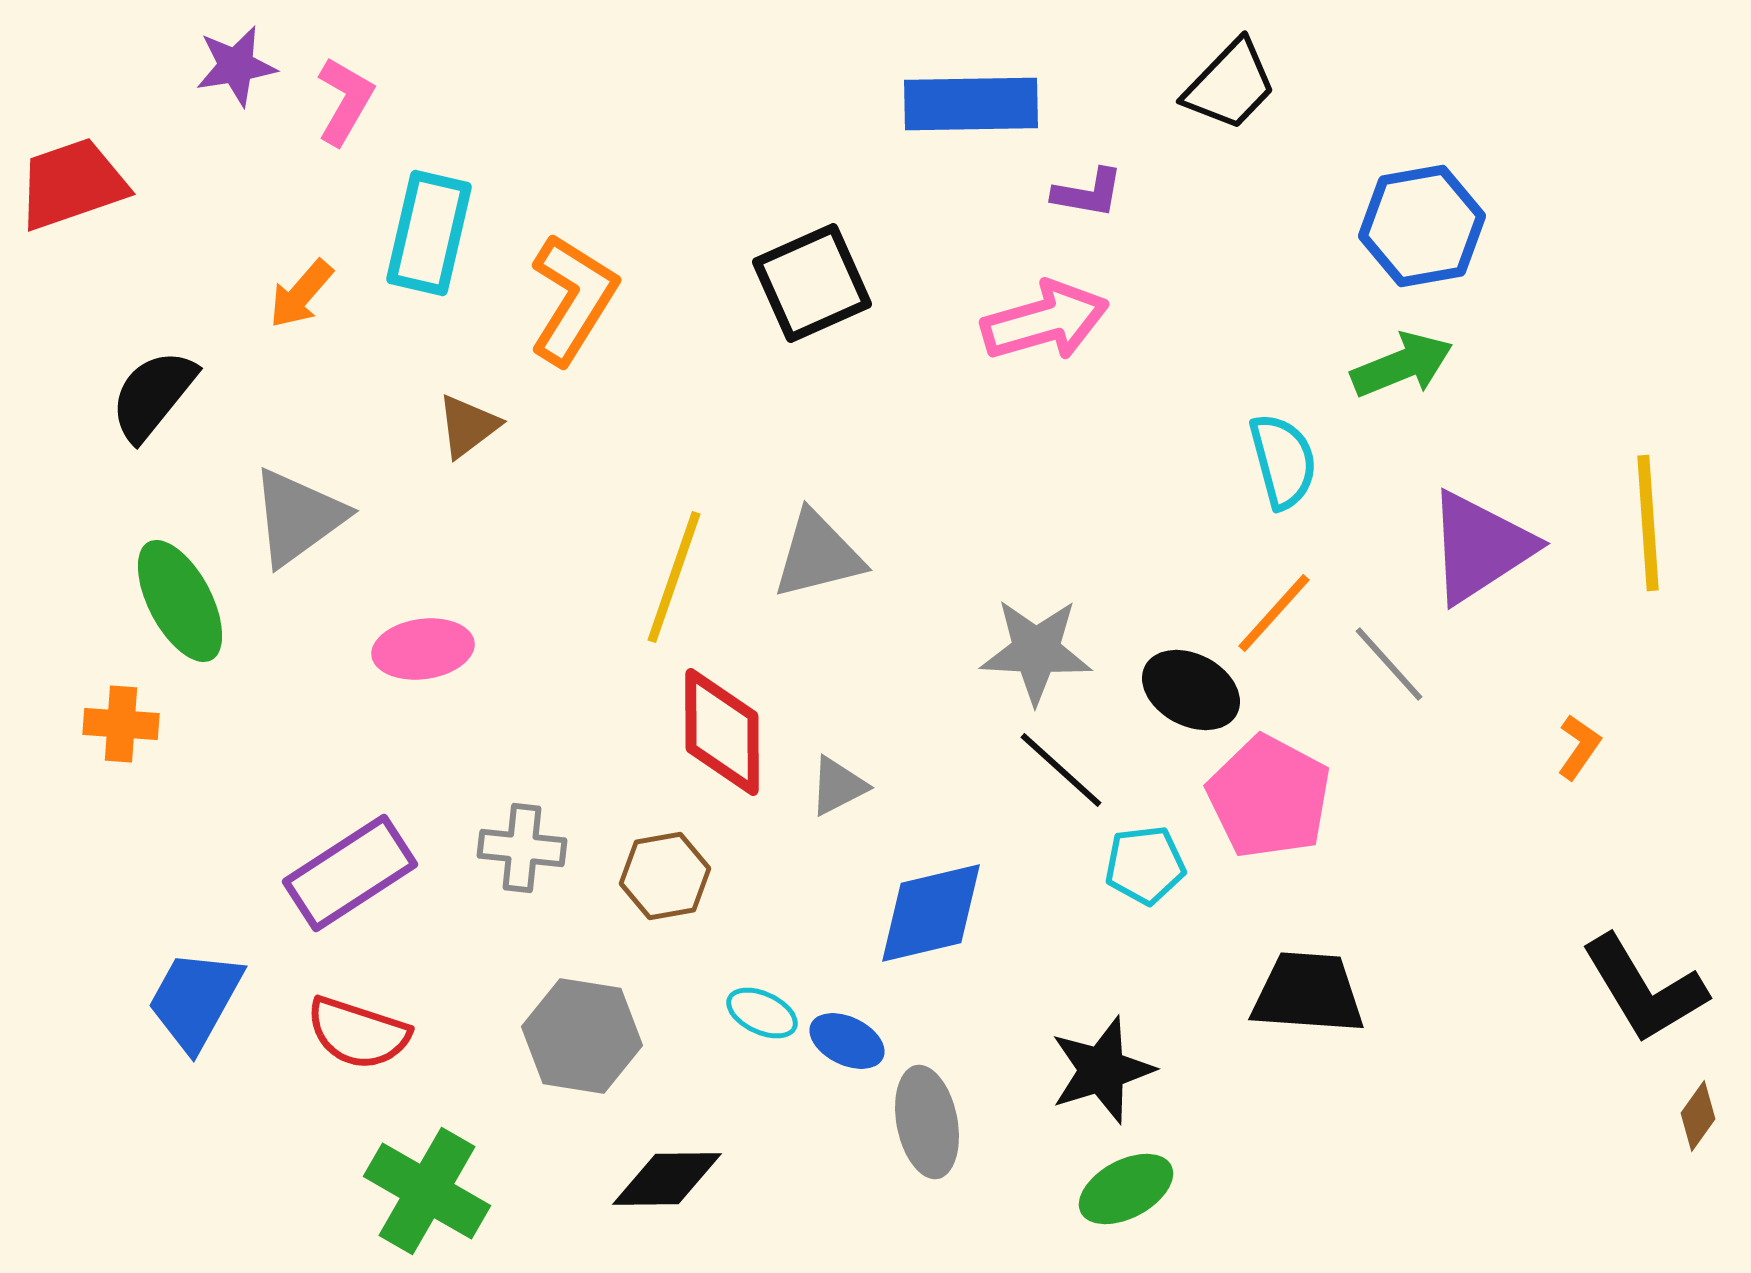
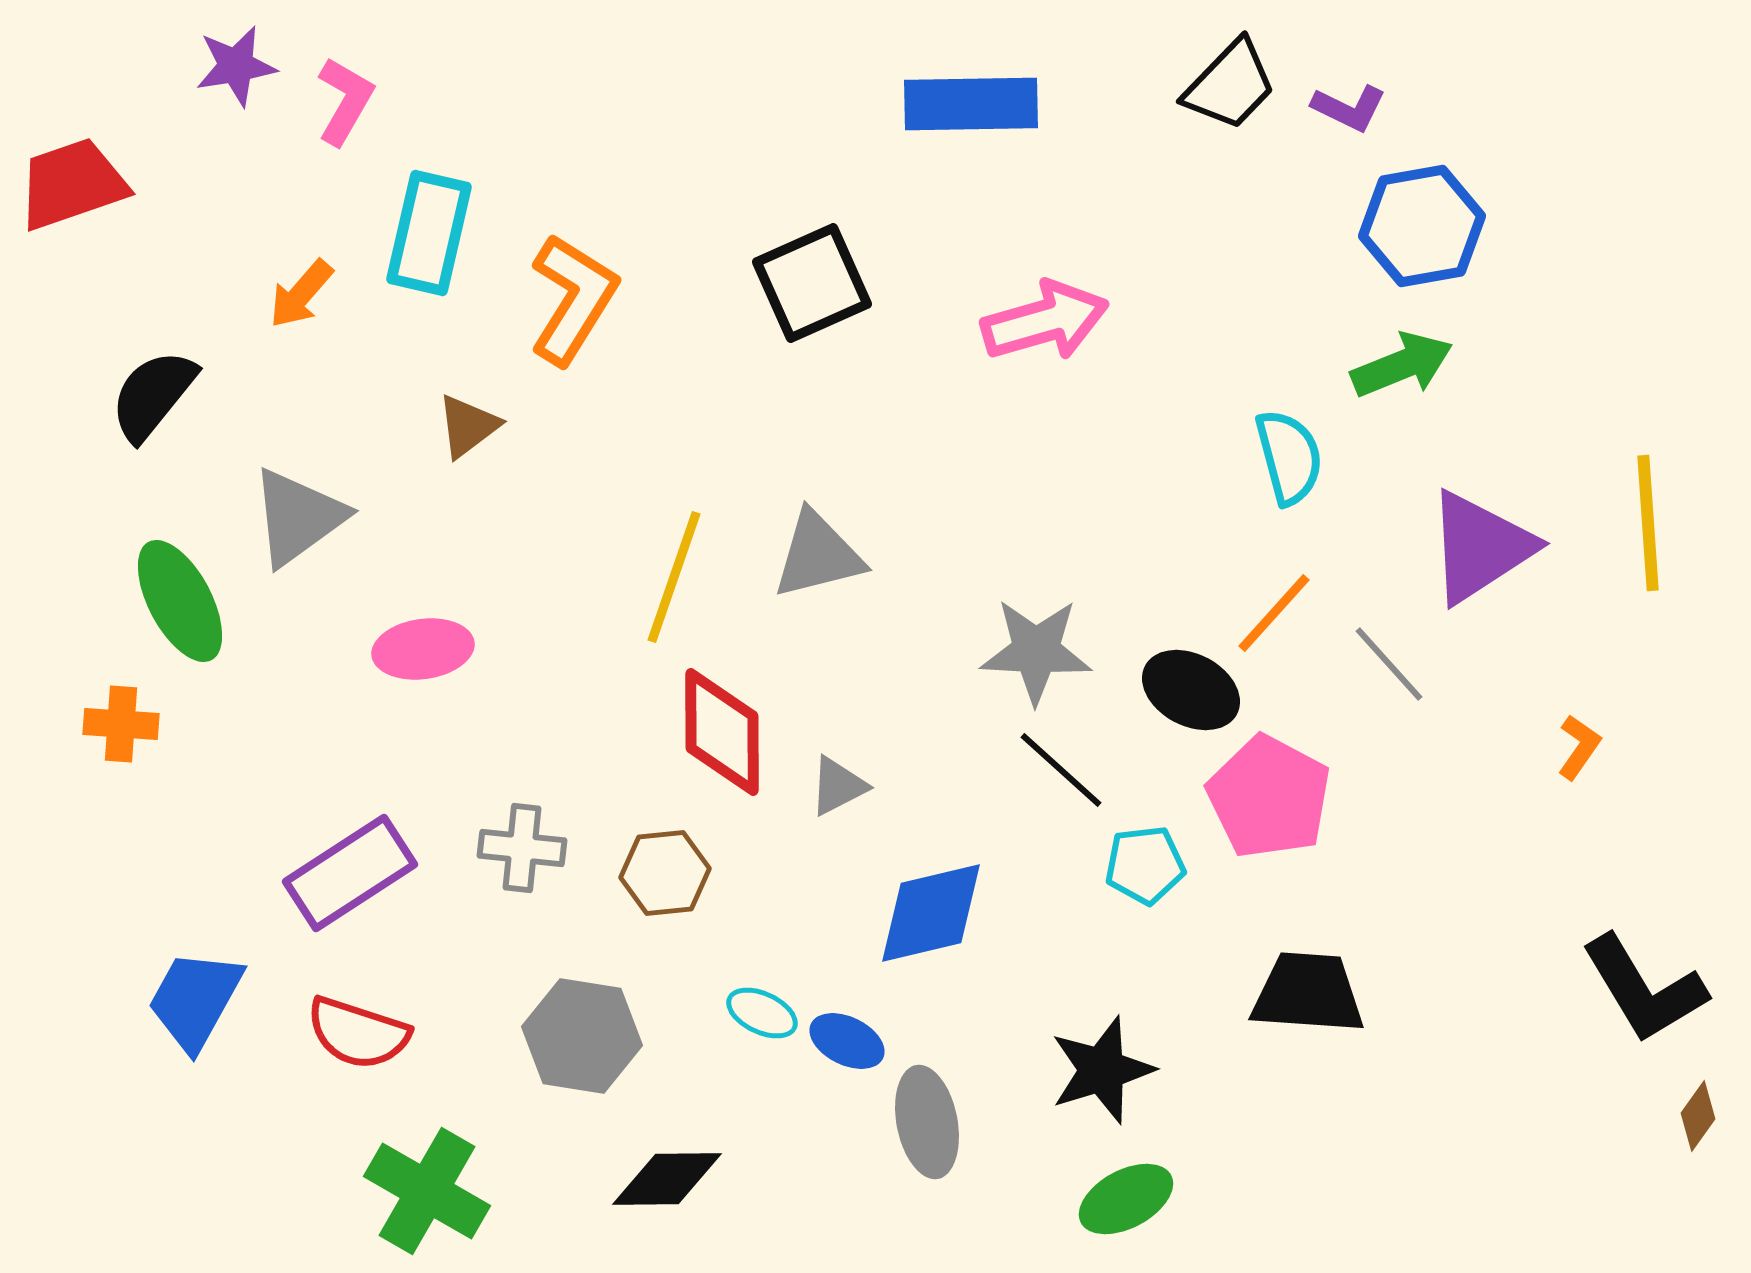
purple L-shape at (1088, 193): moved 261 px right, 85 px up; rotated 16 degrees clockwise
cyan semicircle at (1283, 461): moved 6 px right, 4 px up
brown hexagon at (665, 876): moved 3 px up; rotated 4 degrees clockwise
green ellipse at (1126, 1189): moved 10 px down
